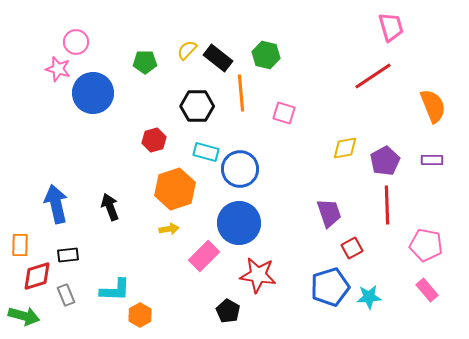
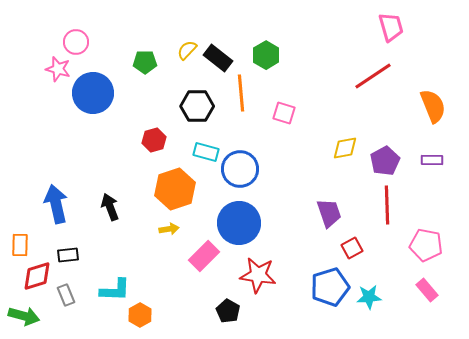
green hexagon at (266, 55): rotated 16 degrees clockwise
